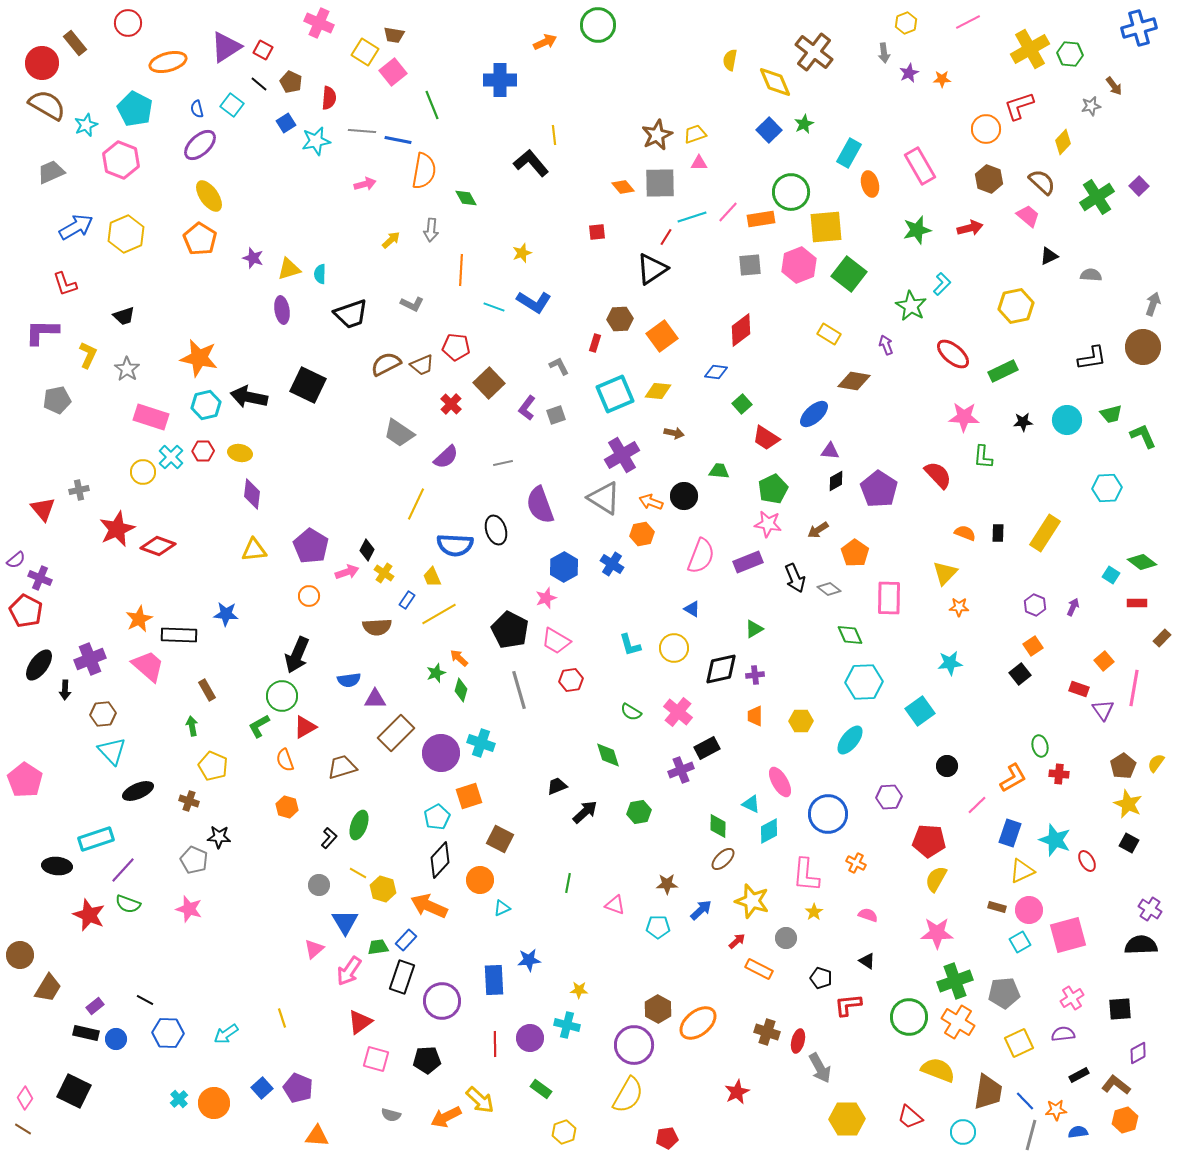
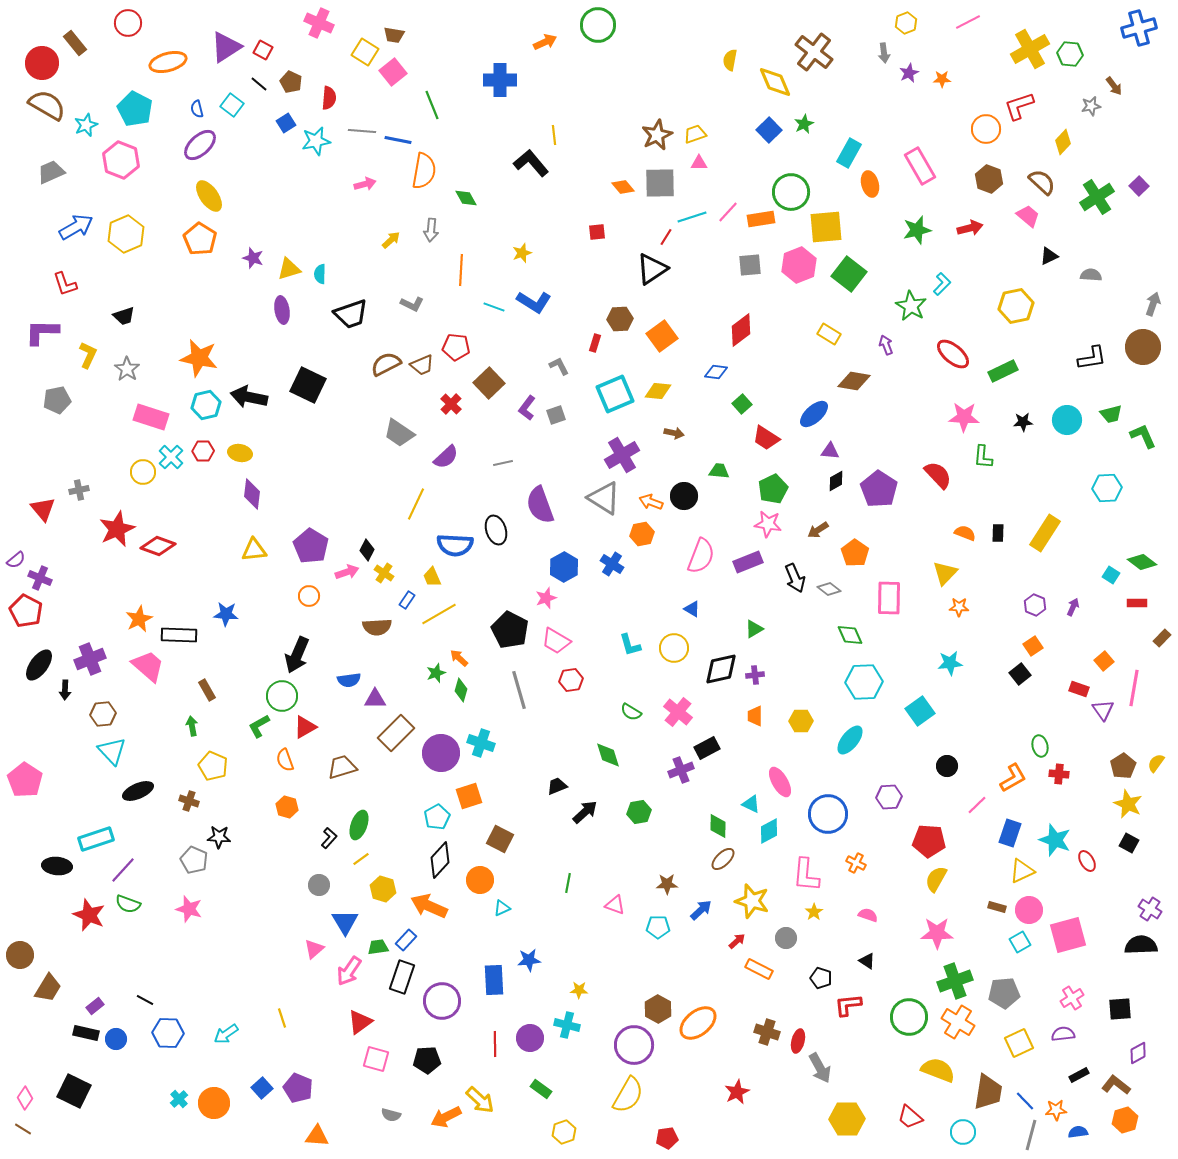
yellow line at (358, 873): moved 3 px right, 14 px up; rotated 66 degrees counterclockwise
